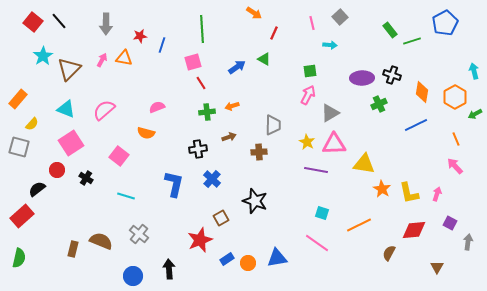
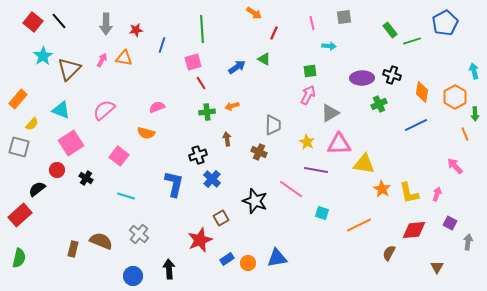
gray square at (340, 17): moved 4 px right; rotated 35 degrees clockwise
red star at (140, 36): moved 4 px left, 6 px up
cyan arrow at (330, 45): moved 1 px left, 1 px down
cyan triangle at (66, 109): moved 5 px left, 1 px down
green arrow at (475, 114): rotated 64 degrees counterclockwise
brown arrow at (229, 137): moved 2 px left, 2 px down; rotated 80 degrees counterclockwise
orange line at (456, 139): moved 9 px right, 5 px up
pink triangle at (334, 144): moved 5 px right
black cross at (198, 149): moved 6 px down; rotated 12 degrees counterclockwise
brown cross at (259, 152): rotated 28 degrees clockwise
red rectangle at (22, 216): moved 2 px left, 1 px up
pink line at (317, 243): moved 26 px left, 54 px up
